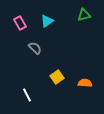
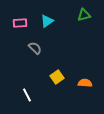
pink rectangle: rotated 64 degrees counterclockwise
